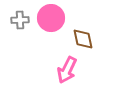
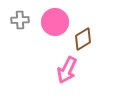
pink circle: moved 4 px right, 4 px down
brown diamond: rotated 70 degrees clockwise
